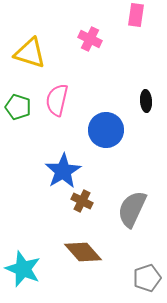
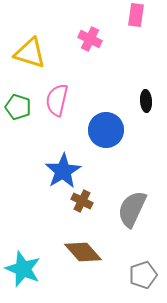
gray pentagon: moved 4 px left, 3 px up
